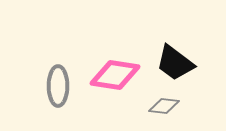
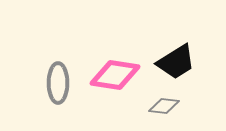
black trapezoid: moved 1 px right, 1 px up; rotated 69 degrees counterclockwise
gray ellipse: moved 3 px up
